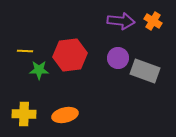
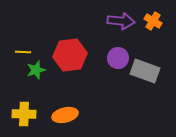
yellow line: moved 2 px left, 1 px down
green star: moved 3 px left; rotated 18 degrees counterclockwise
